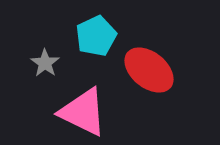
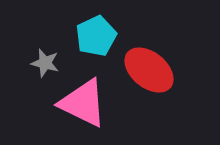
gray star: rotated 20 degrees counterclockwise
pink triangle: moved 9 px up
